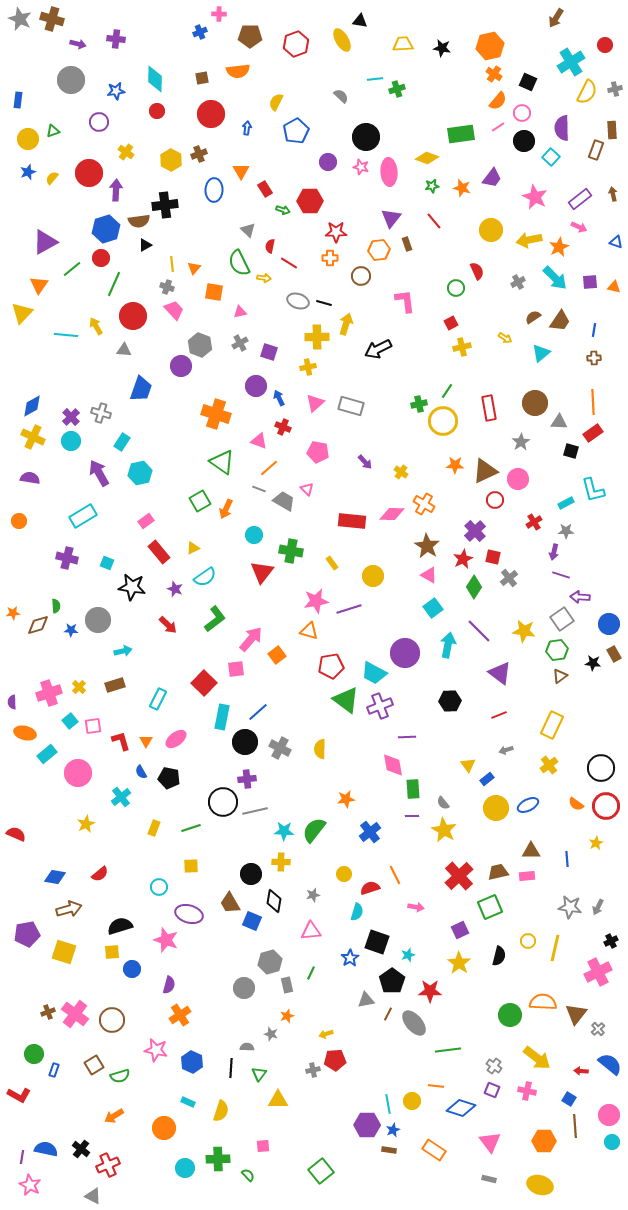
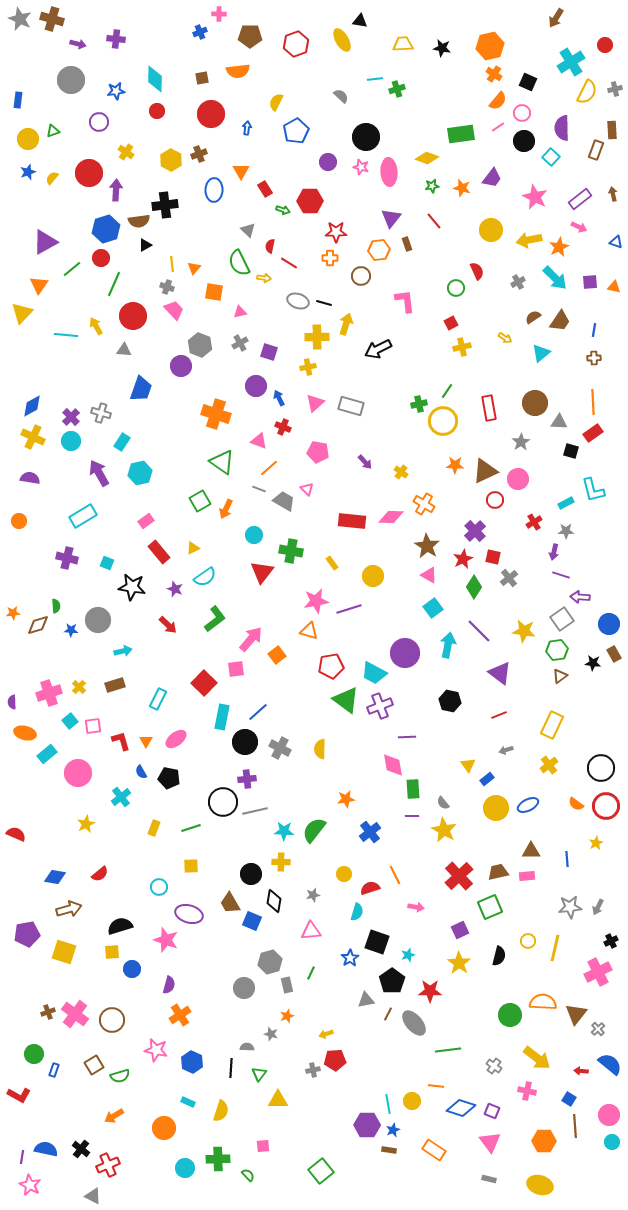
pink diamond at (392, 514): moved 1 px left, 3 px down
black hexagon at (450, 701): rotated 15 degrees clockwise
gray star at (570, 907): rotated 15 degrees counterclockwise
purple square at (492, 1090): moved 21 px down
